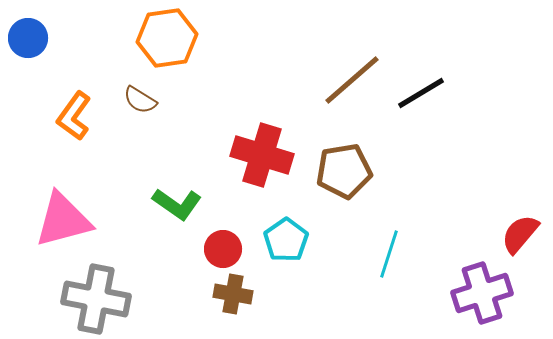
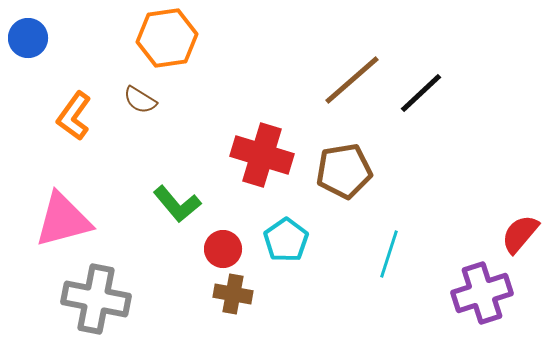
black line: rotated 12 degrees counterclockwise
green L-shape: rotated 15 degrees clockwise
